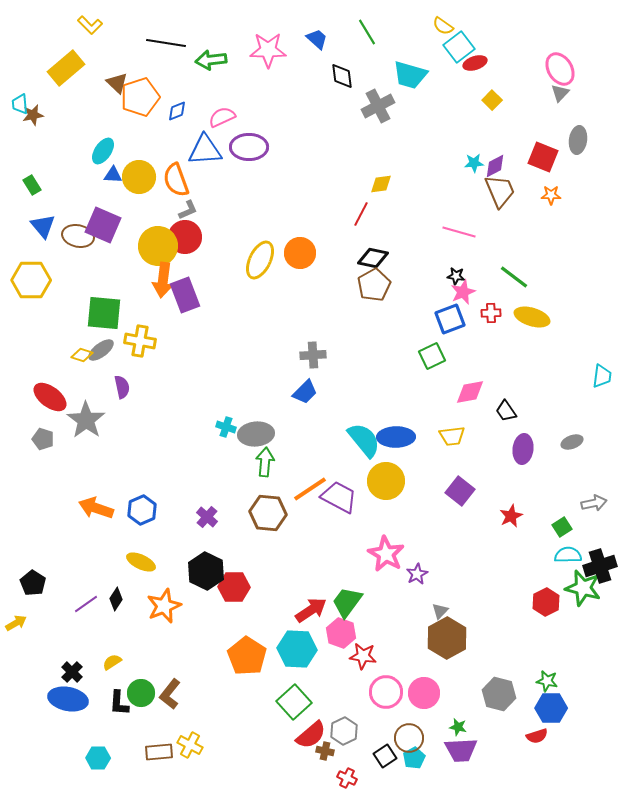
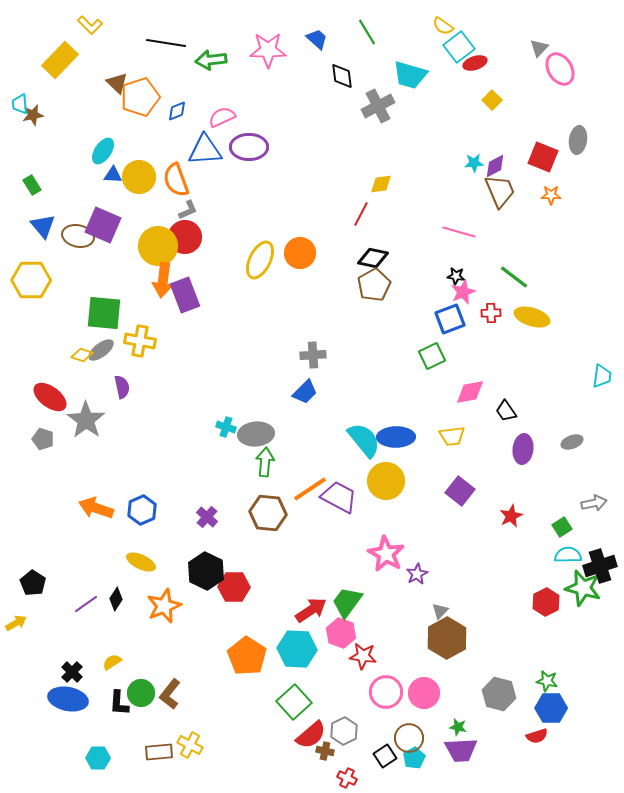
yellow rectangle at (66, 68): moved 6 px left, 8 px up; rotated 6 degrees counterclockwise
gray triangle at (560, 93): moved 21 px left, 45 px up
